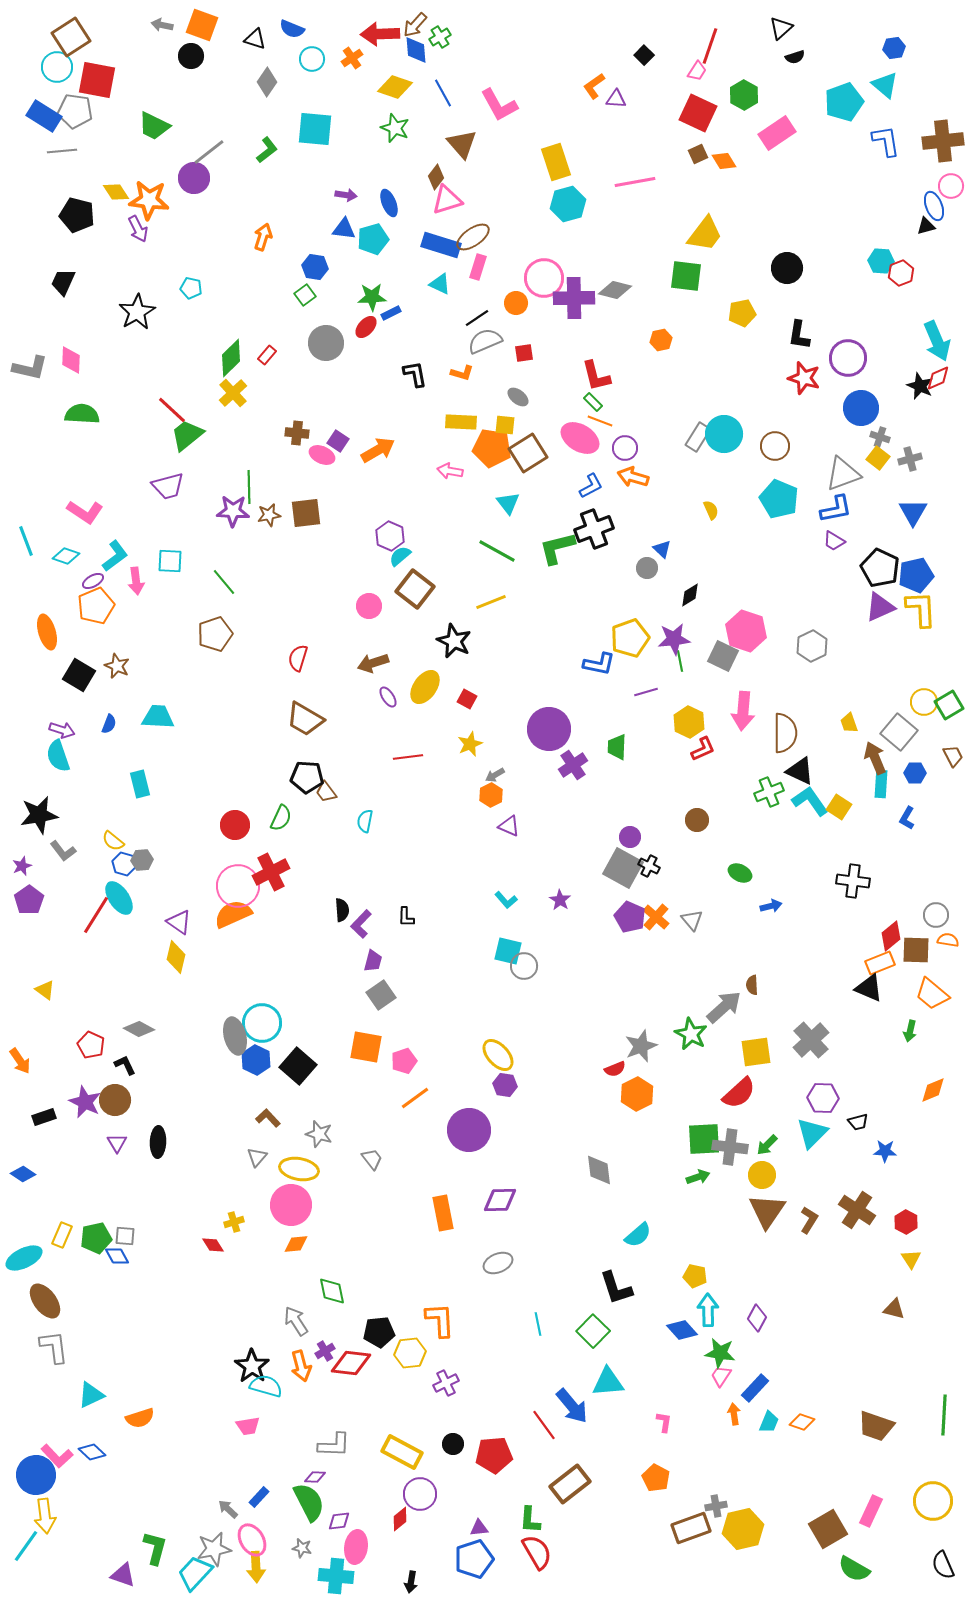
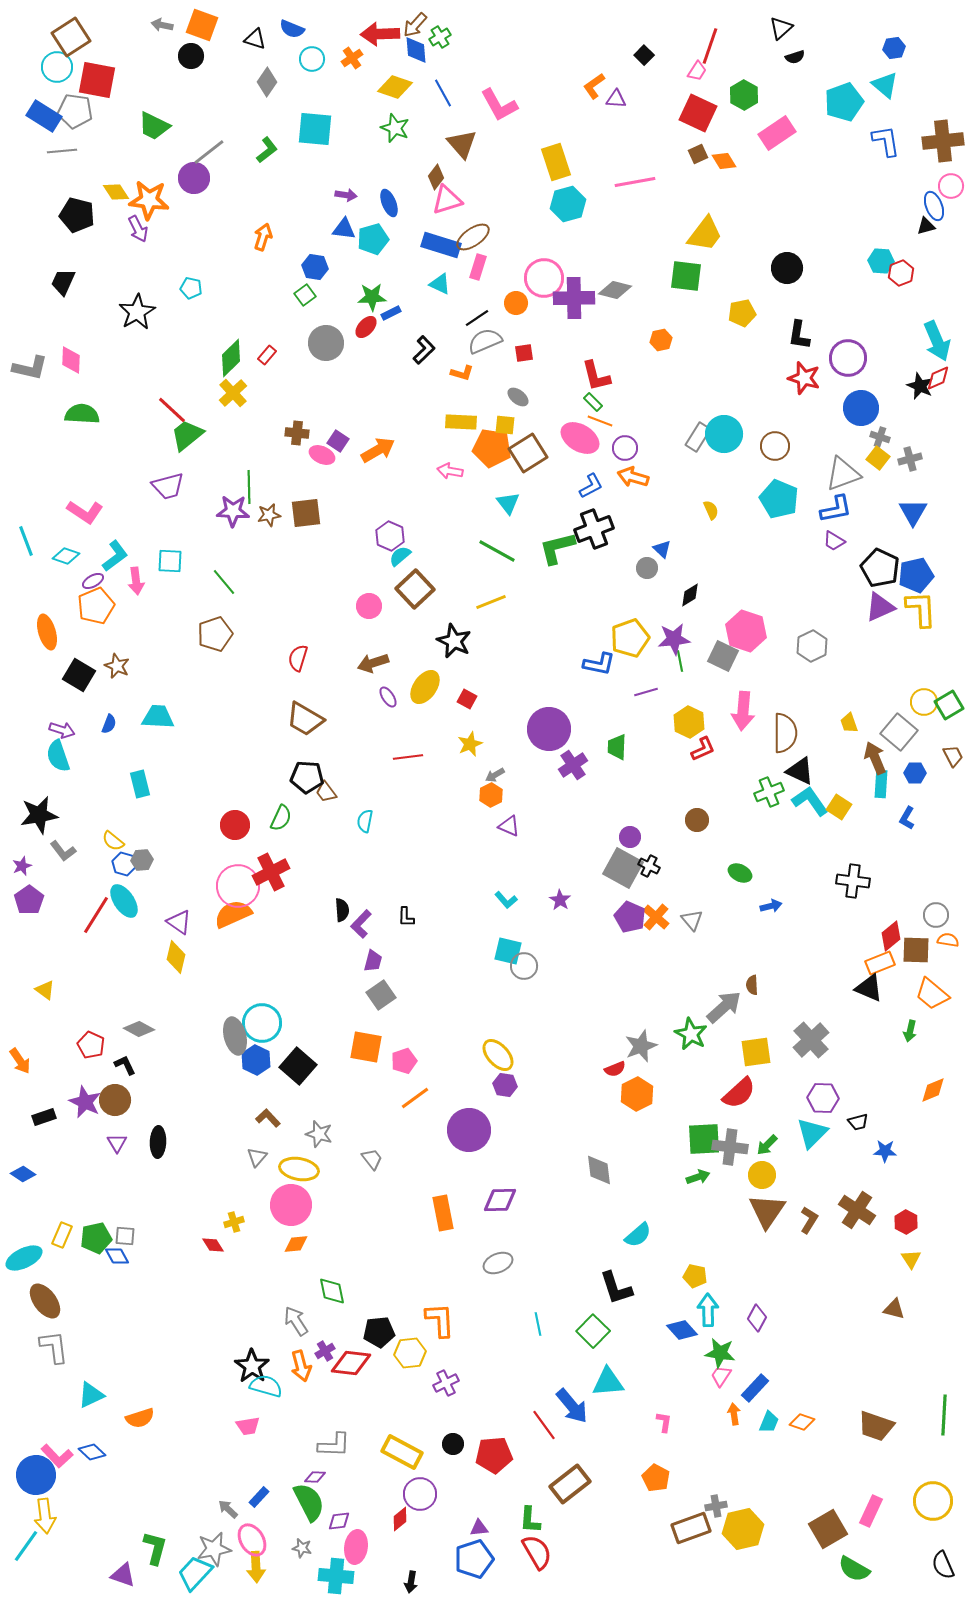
black L-shape at (415, 374): moved 9 px right, 24 px up; rotated 56 degrees clockwise
brown square at (415, 589): rotated 9 degrees clockwise
cyan ellipse at (119, 898): moved 5 px right, 3 px down
